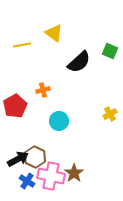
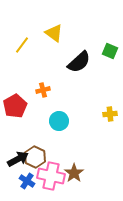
yellow line: rotated 42 degrees counterclockwise
yellow cross: rotated 24 degrees clockwise
